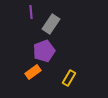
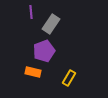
orange rectangle: rotated 49 degrees clockwise
